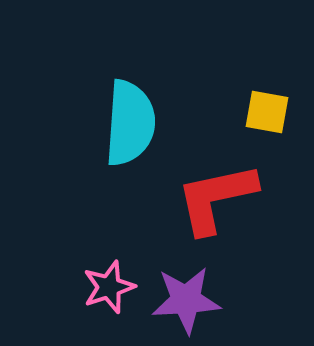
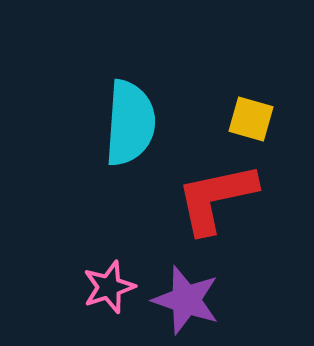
yellow square: moved 16 px left, 7 px down; rotated 6 degrees clockwise
purple star: rotated 22 degrees clockwise
